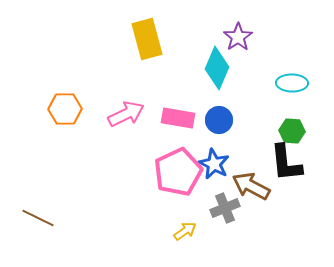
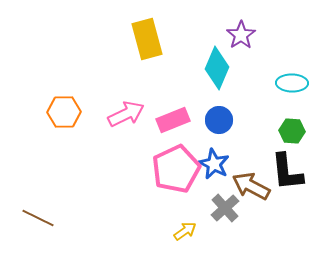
purple star: moved 3 px right, 2 px up
orange hexagon: moved 1 px left, 3 px down
pink rectangle: moved 5 px left, 2 px down; rotated 32 degrees counterclockwise
black L-shape: moved 1 px right, 9 px down
pink pentagon: moved 2 px left, 3 px up
gray cross: rotated 20 degrees counterclockwise
